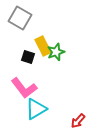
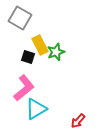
yellow rectangle: moved 3 px left, 1 px up
pink L-shape: rotated 92 degrees counterclockwise
